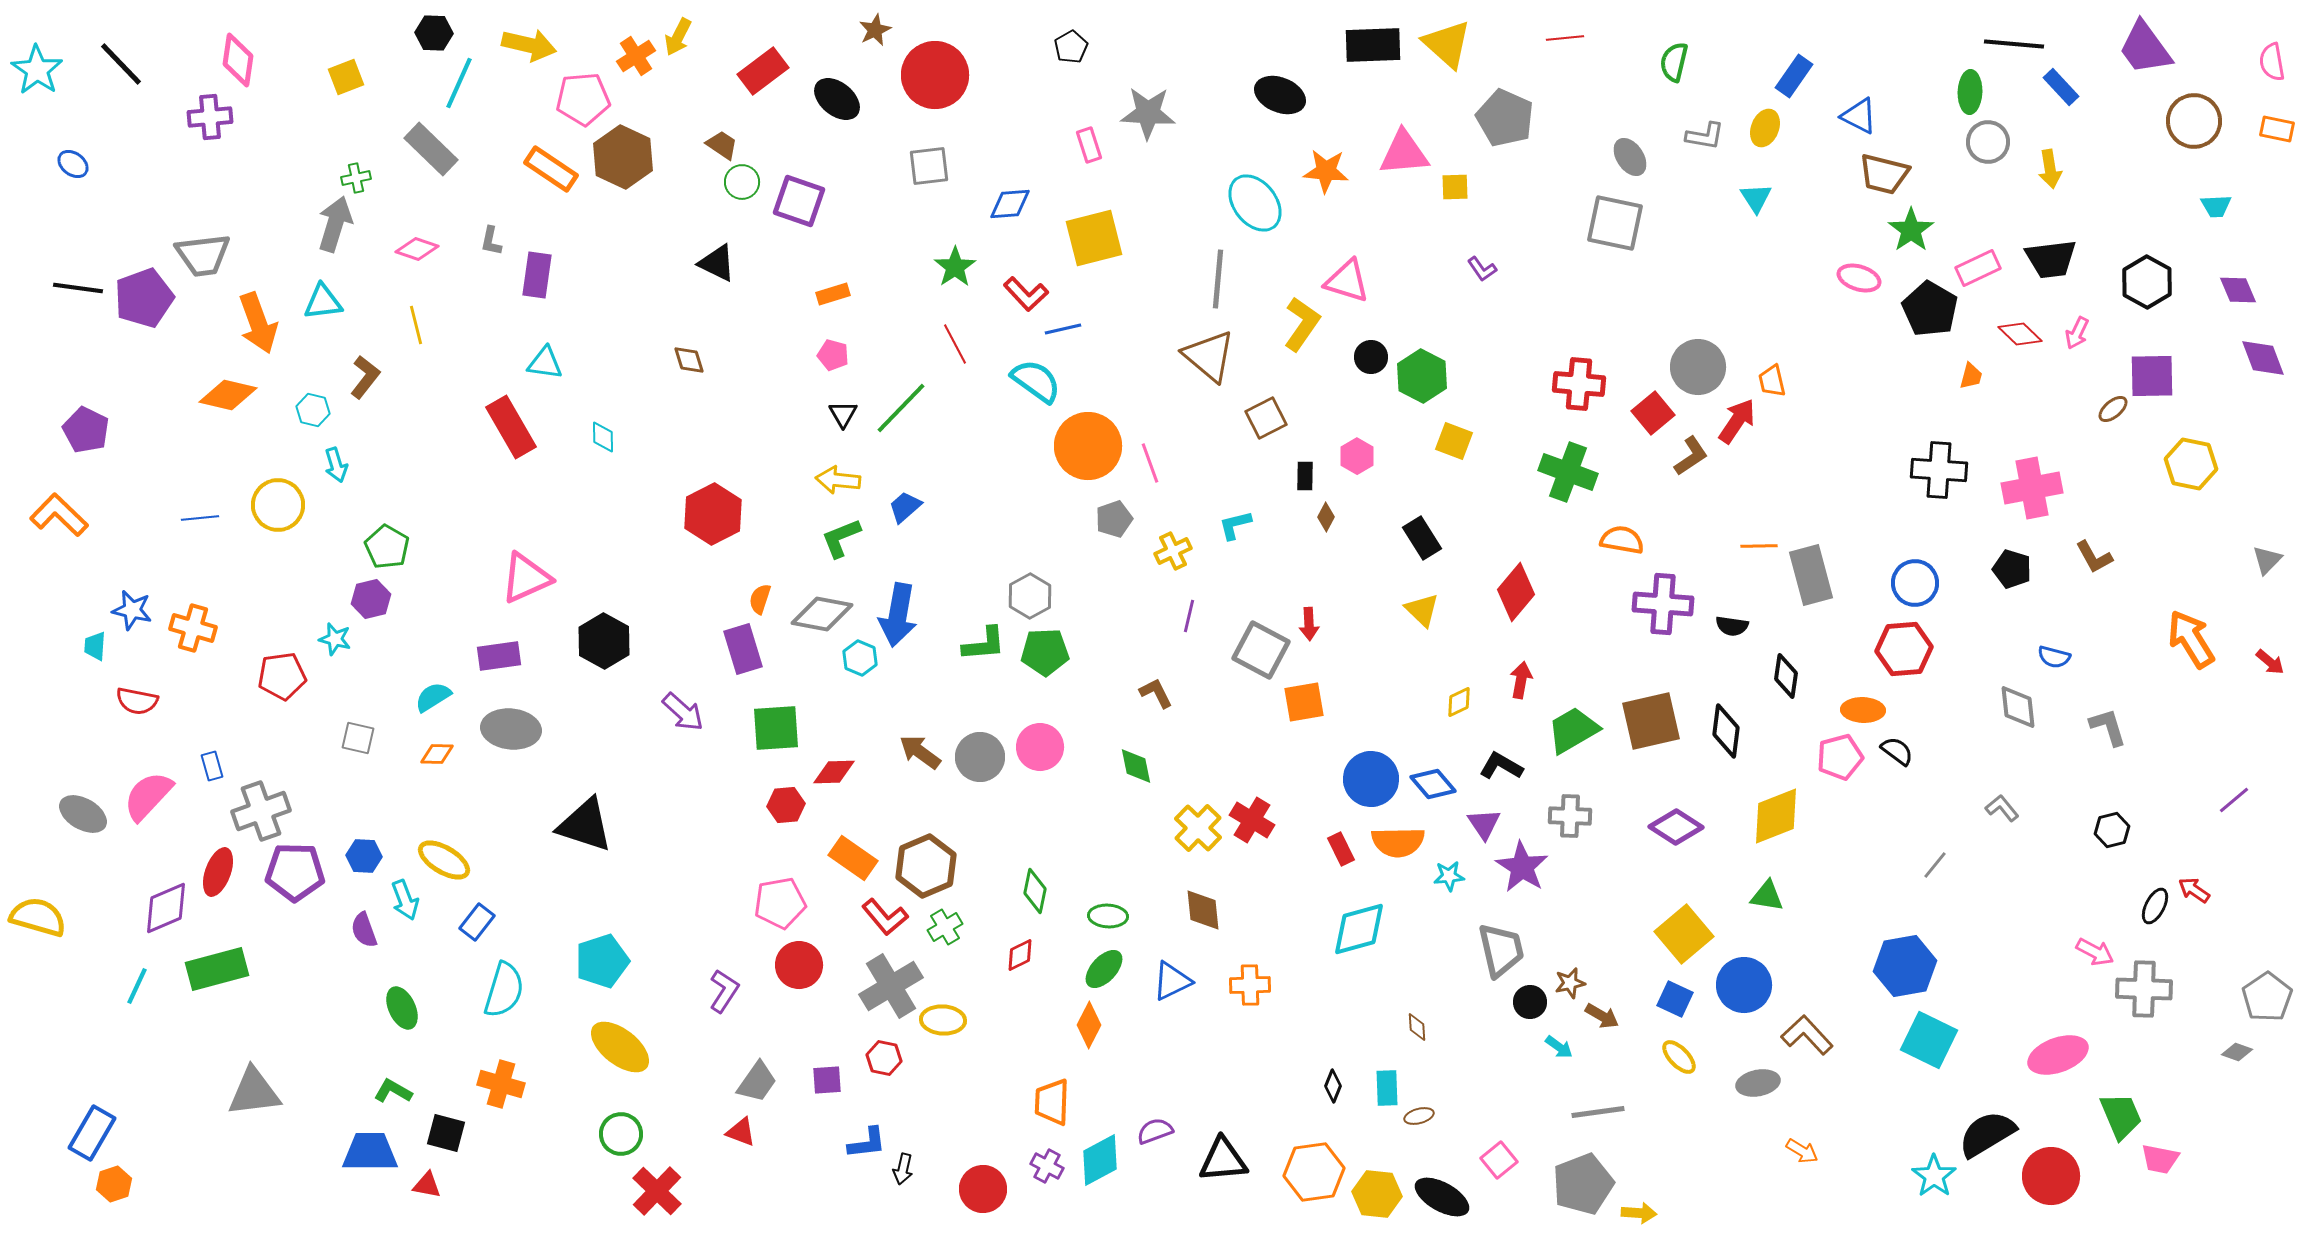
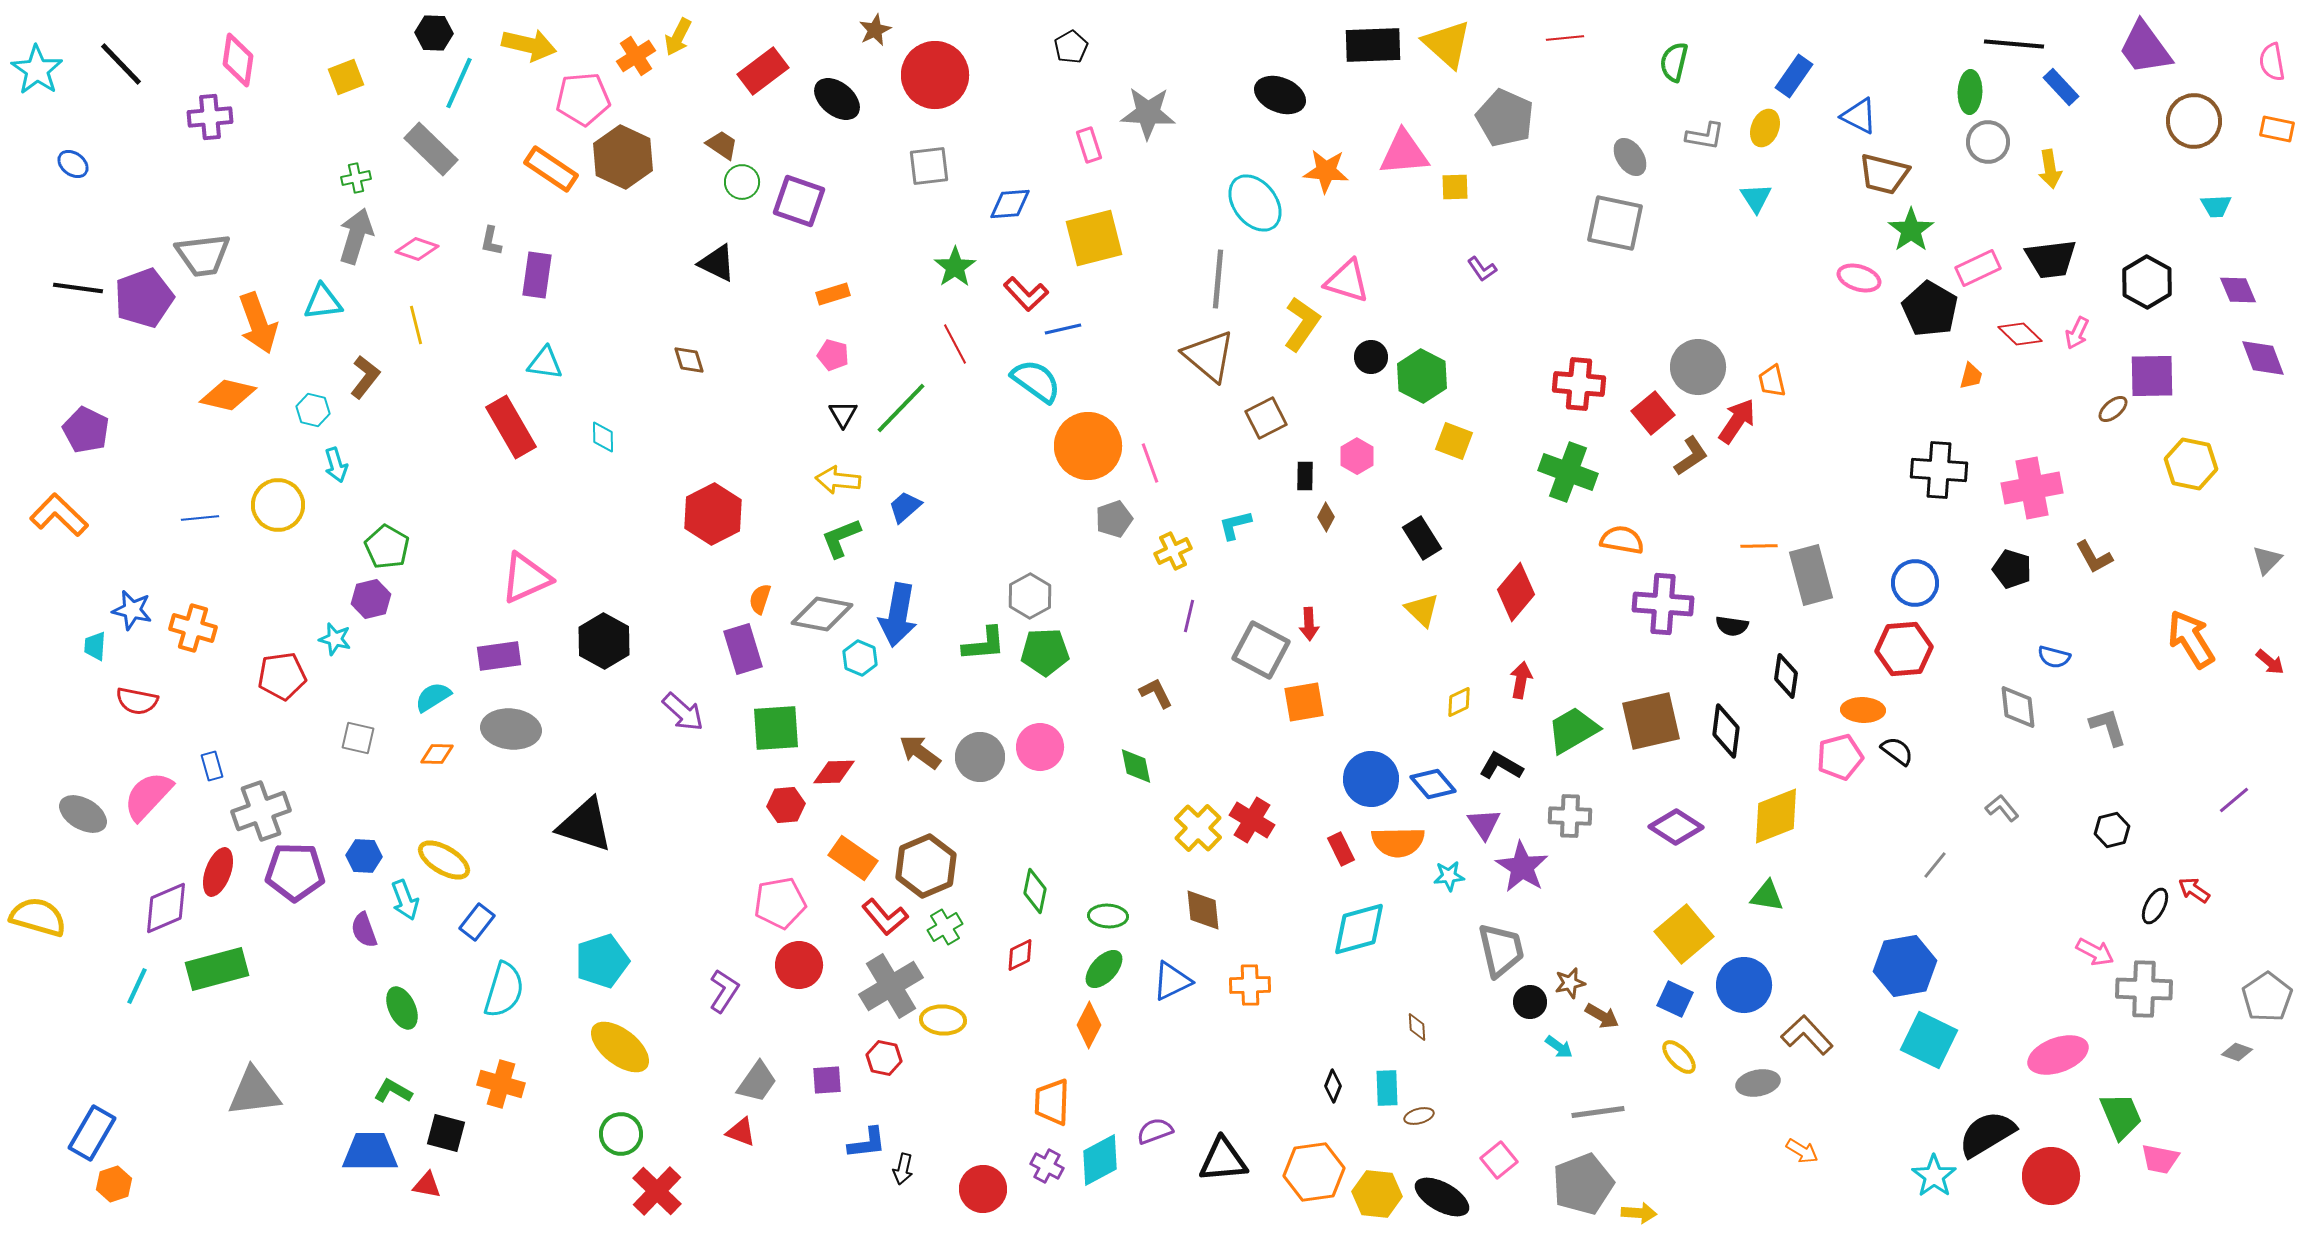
gray arrow at (335, 224): moved 21 px right, 12 px down
